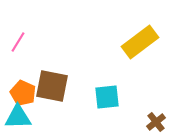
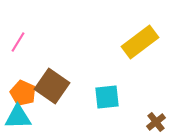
brown square: rotated 24 degrees clockwise
